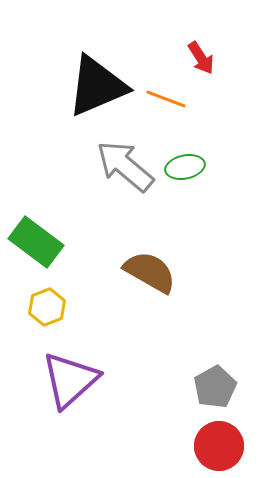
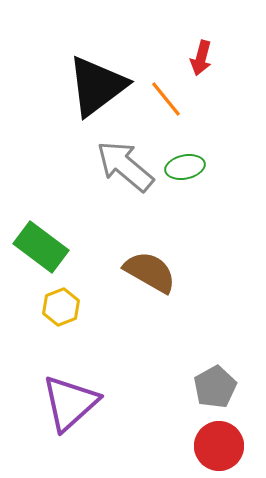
red arrow: rotated 48 degrees clockwise
black triangle: rotated 14 degrees counterclockwise
orange line: rotated 30 degrees clockwise
green rectangle: moved 5 px right, 5 px down
yellow hexagon: moved 14 px right
purple triangle: moved 23 px down
